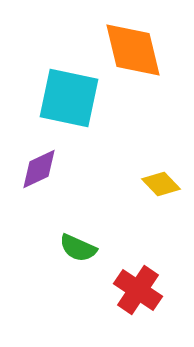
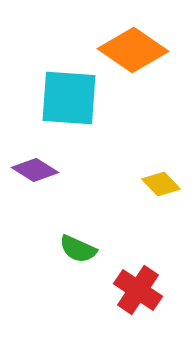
orange diamond: rotated 42 degrees counterclockwise
cyan square: rotated 8 degrees counterclockwise
purple diamond: moved 4 px left, 1 px down; rotated 57 degrees clockwise
green semicircle: moved 1 px down
